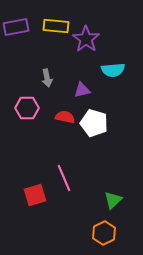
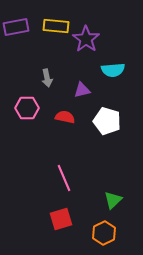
white pentagon: moved 13 px right, 2 px up
red square: moved 26 px right, 24 px down
